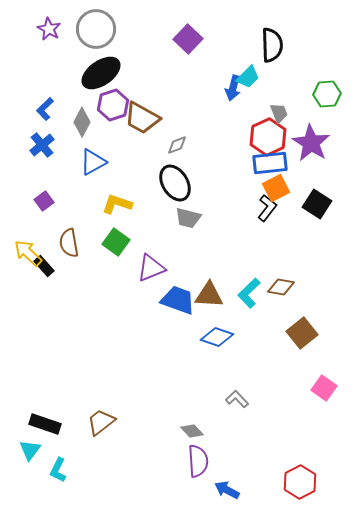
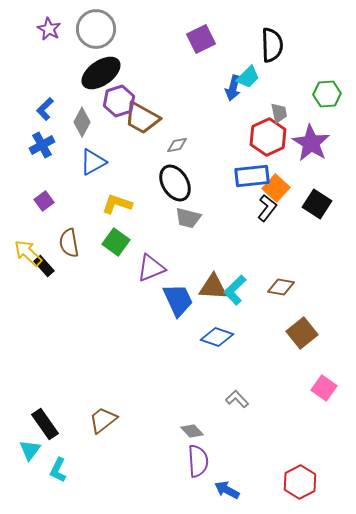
purple square at (188, 39): moved 13 px right; rotated 20 degrees clockwise
purple hexagon at (113, 105): moved 6 px right, 4 px up
gray trapezoid at (279, 113): rotated 10 degrees clockwise
blue cross at (42, 145): rotated 10 degrees clockwise
gray diamond at (177, 145): rotated 10 degrees clockwise
blue rectangle at (270, 163): moved 18 px left, 13 px down
orange square at (276, 188): rotated 20 degrees counterclockwise
cyan L-shape at (249, 293): moved 14 px left, 3 px up
brown triangle at (209, 295): moved 4 px right, 8 px up
blue trapezoid at (178, 300): rotated 45 degrees clockwise
brown trapezoid at (101, 422): moved 2 px right, 2 px up
black rectangle at (45, 424): rotated 36 degrees clockwise
